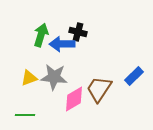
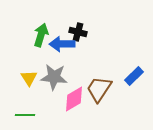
yellow triangle: rotated 42 degrees counterclockwise
